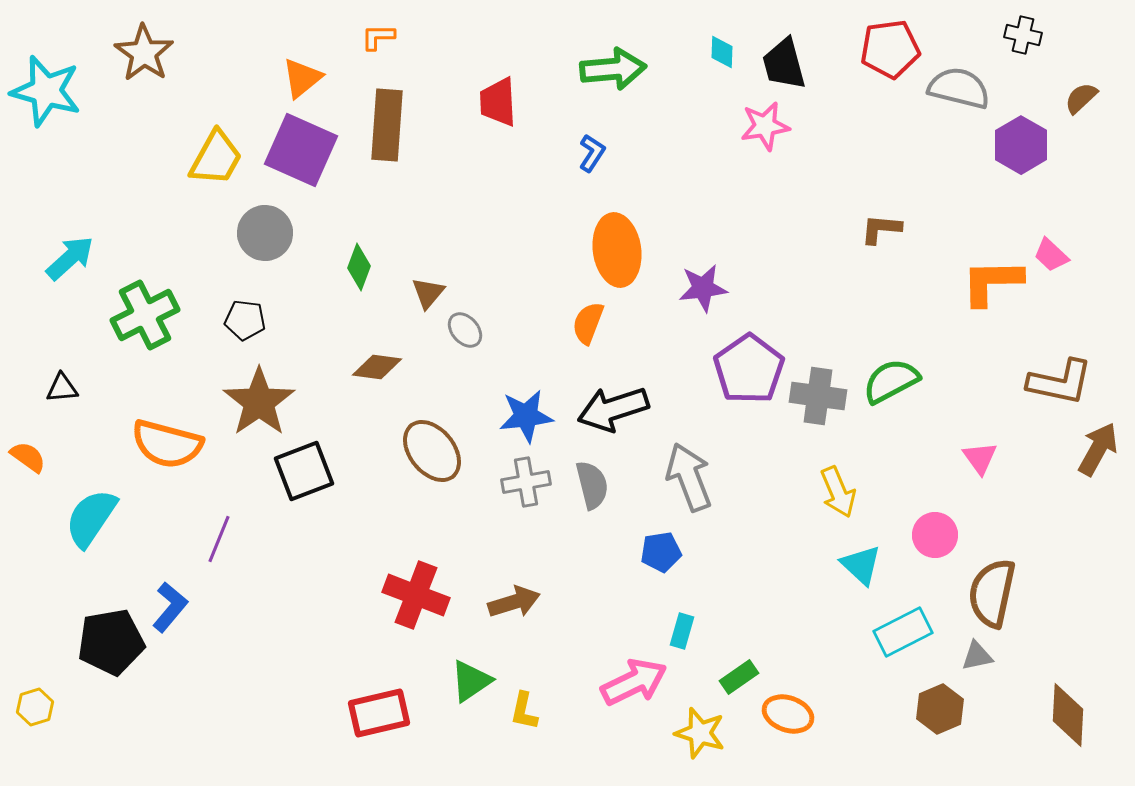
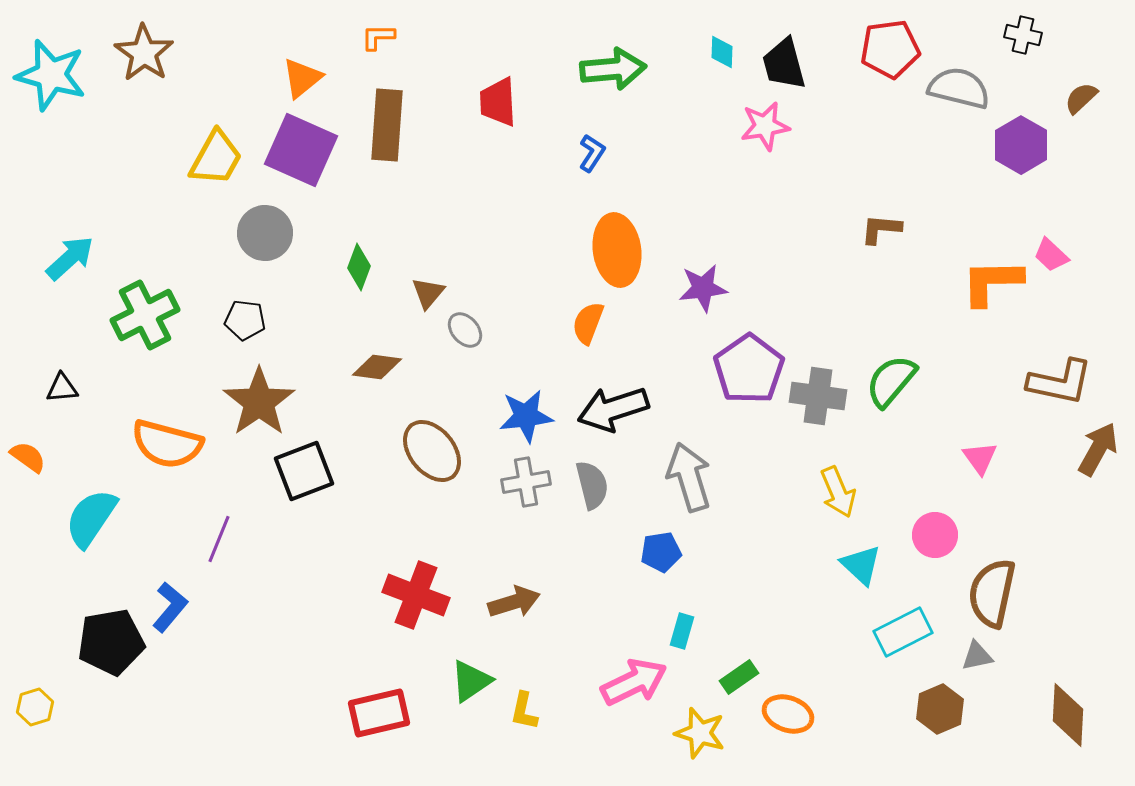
cyan star at (46, 91): moved 5 px right, 16 px up
green semicircle at (891, 381): rotated 22 degrees counterclockwise
gray arrow at (689, 477): rotated 4 degrees clockwise
